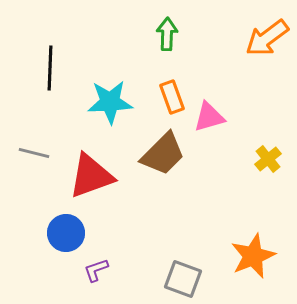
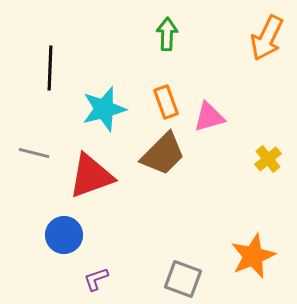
orange arrow: rotated 27 degrees counterclockwise
orange rectangle: moved 6 px left, 5 px down
cyan star: moved 6 px left, 7 px down; rotated 12 degrees counterclockwise
blue circle: moved 2 px left, 2 px down
purple L-shape: moved 9 px down
